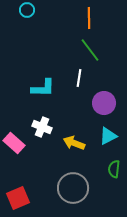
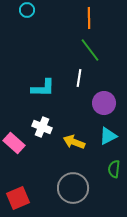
yellow arrow: moved 1 px up
